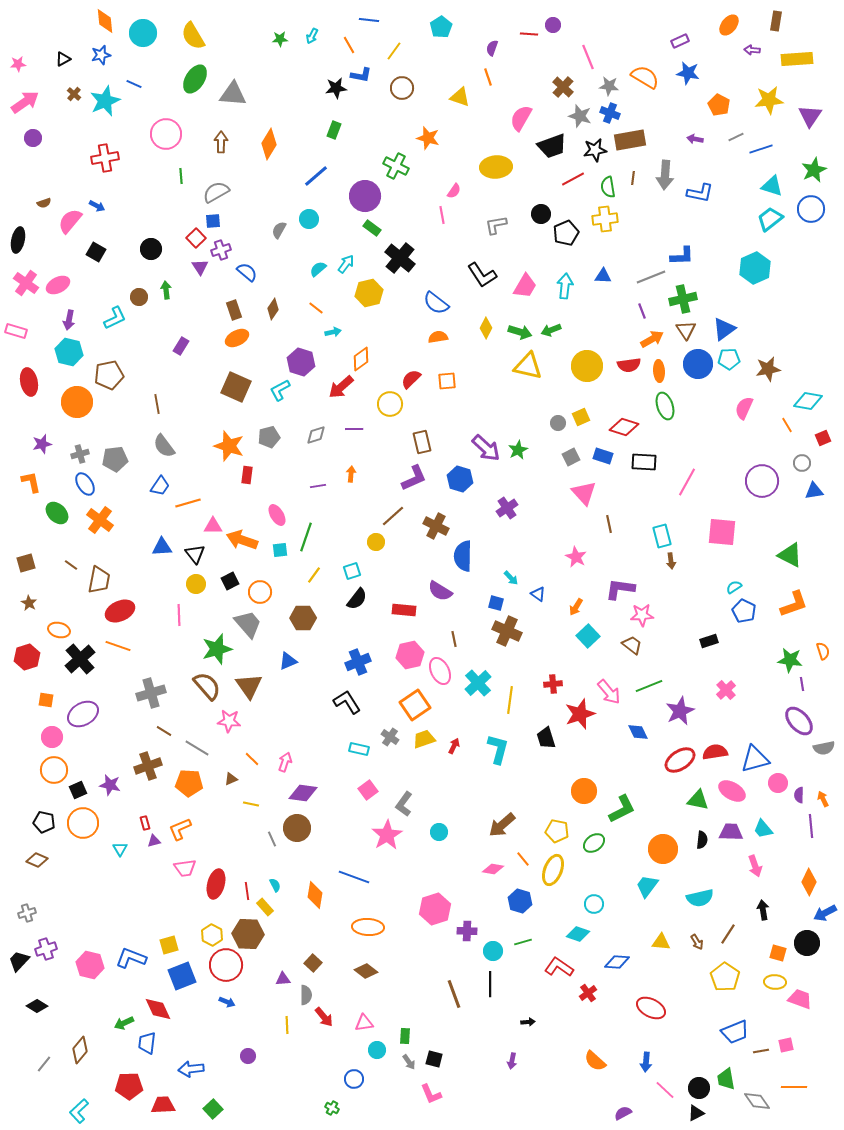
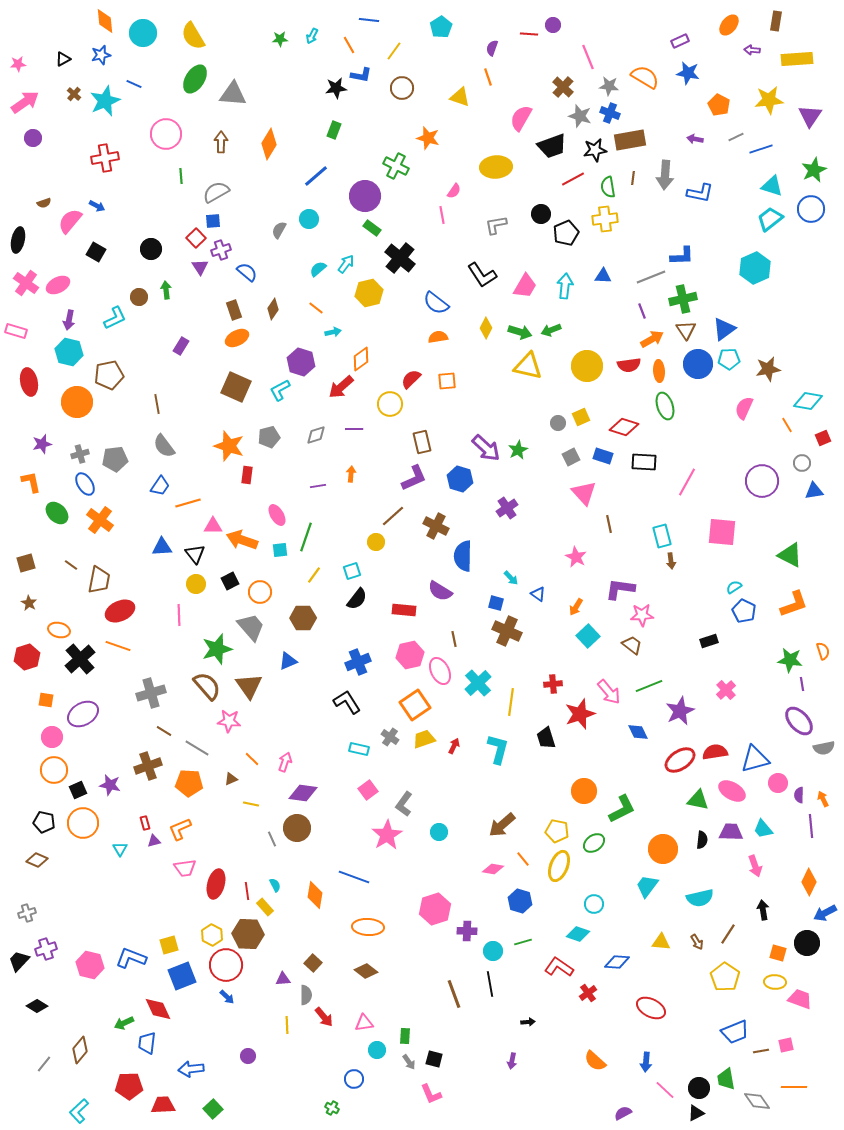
gray trapezoid at (248, 624): moved 3 px right, 3 px down
yellow line at (510, 700): moved 1 px right, 2 px down
yellow ellipse at (553, 870): moved 6 px right, 4 px up
black line at (490, 984): rotated 10 degrees counterclockwise
blue arrow at (227, 1002): moved 5 px up; rotated 21 degrees clockwise
